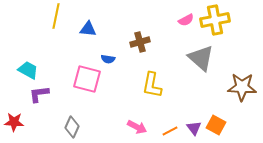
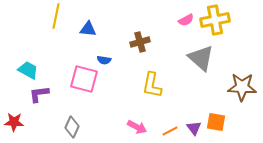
blue semicircle: moved 4 px left, 1 px down
pink square: moved 3 px left
orange square: moved 3 px up; rotated 18 degrees counterclockwise
